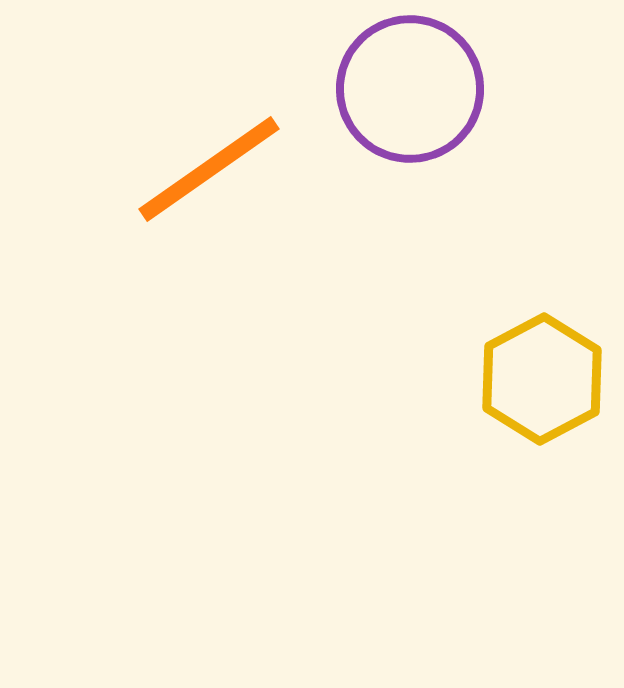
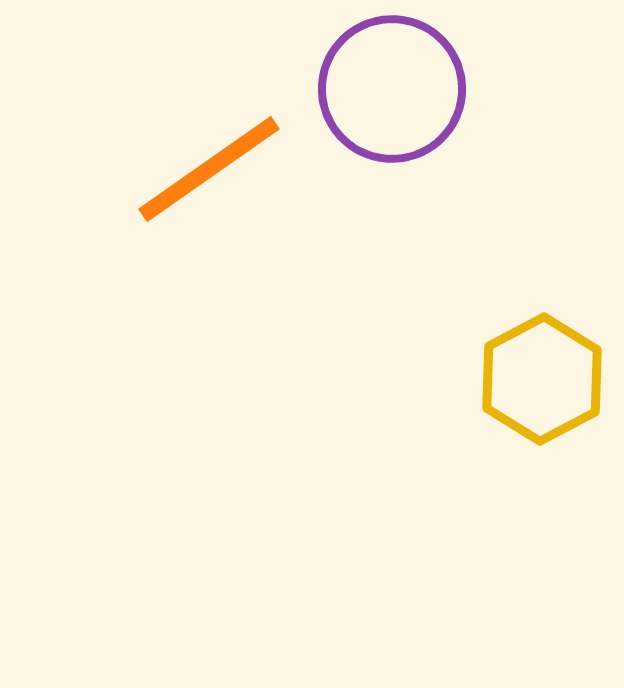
purple circle: moved 18 px left
